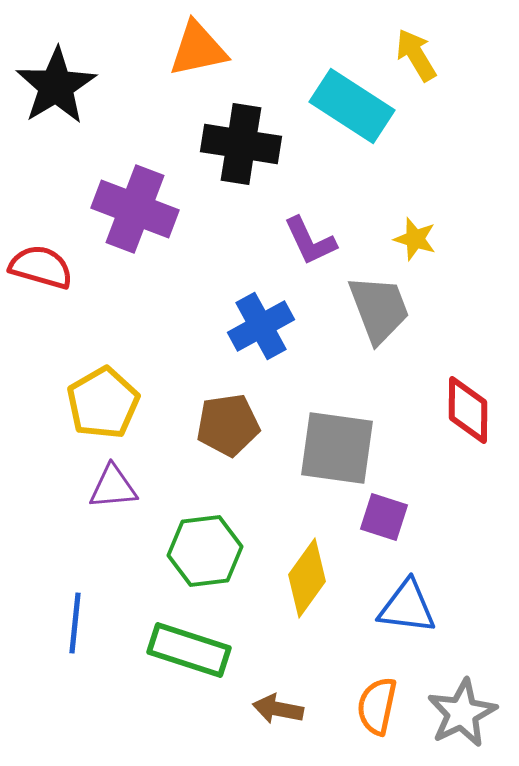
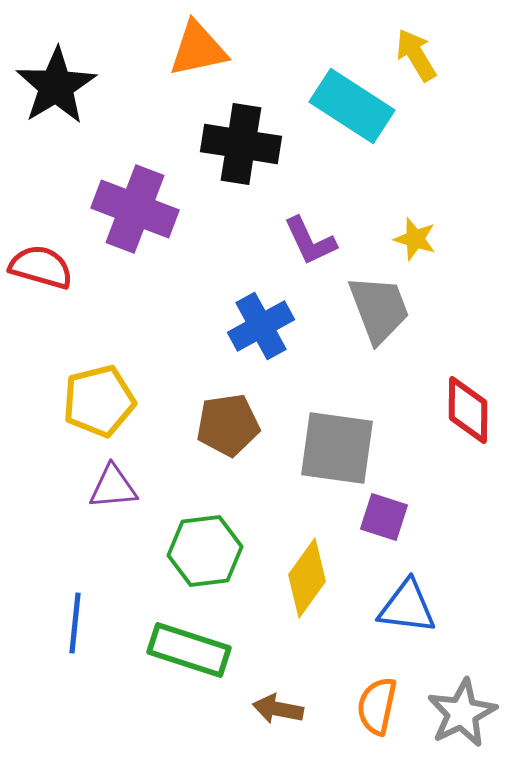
yellow pentagon: moved 4 px left, 2 px up; rotated 16 degrees clockwise
